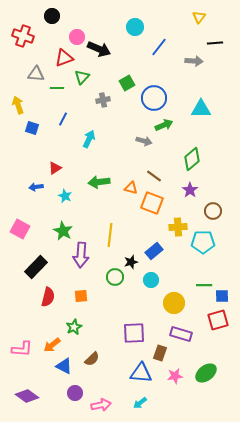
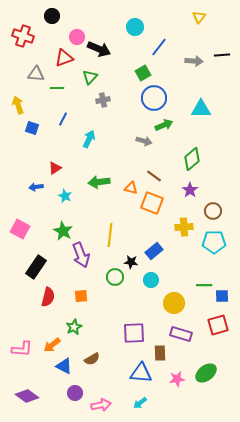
black line at (215, 43): moved 7 px right, 12 px down
green triangle at (82, 77): moved 8 px right
green square at (127, 83): moved 16 px right, 10 px up
yellow cross at (178, 227): moved 6 px right
cyan pentagon at (203, 242): moved 11 px right
purple arrow at (81, 255): rotated 25 degrees counterclockwise
black star at (131, 262): rotated 24 degrees clockwise
black rectangle at (36, 267): rotated 10 degrees counterclockwise
red square at (218, 320): moved 5 px down
brown rectangle at (160, 353): rotated 21 degrees counterclockwise
brown semicircle at (92, 359): rotated 14 degrees clockwise
pink star at (175, 376): moved 2 px right, 3 px down
